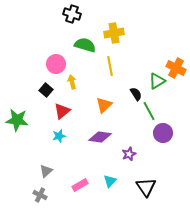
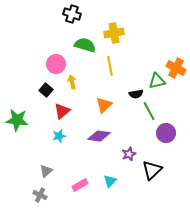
green triangle: rotated 18 degrees clockwise
black semicircle: rotated 112 degrees clockwise
purple circle: moved 3 px right
purple diamond: moved 1 px left, 1 px up
black triangle: moved 6 px right, 17 px up; rotated 20 degrees clockwise
